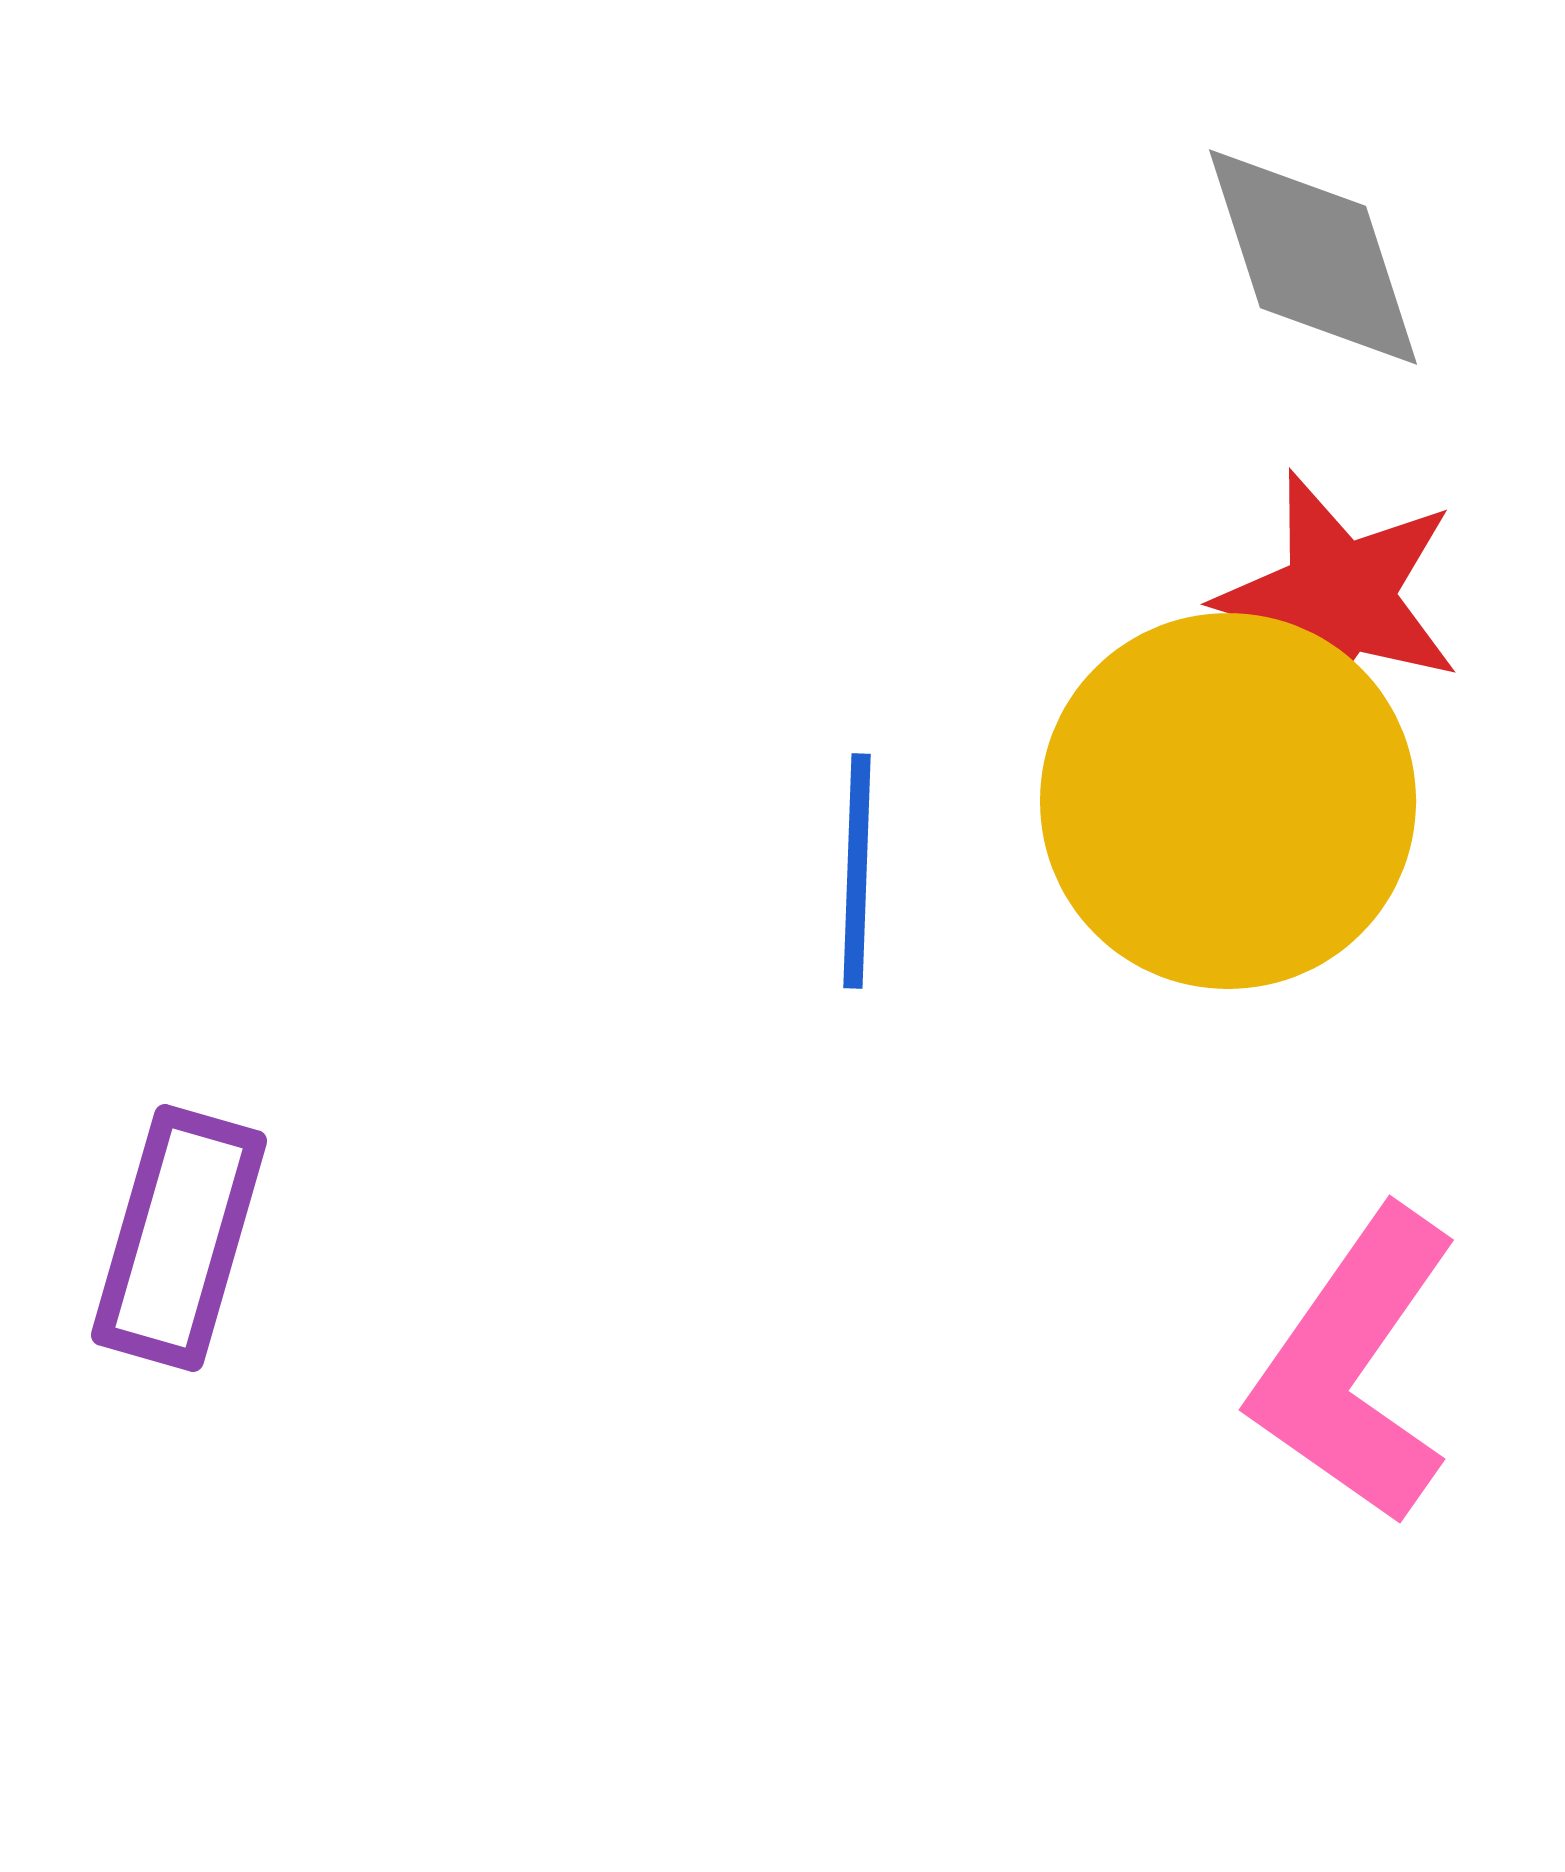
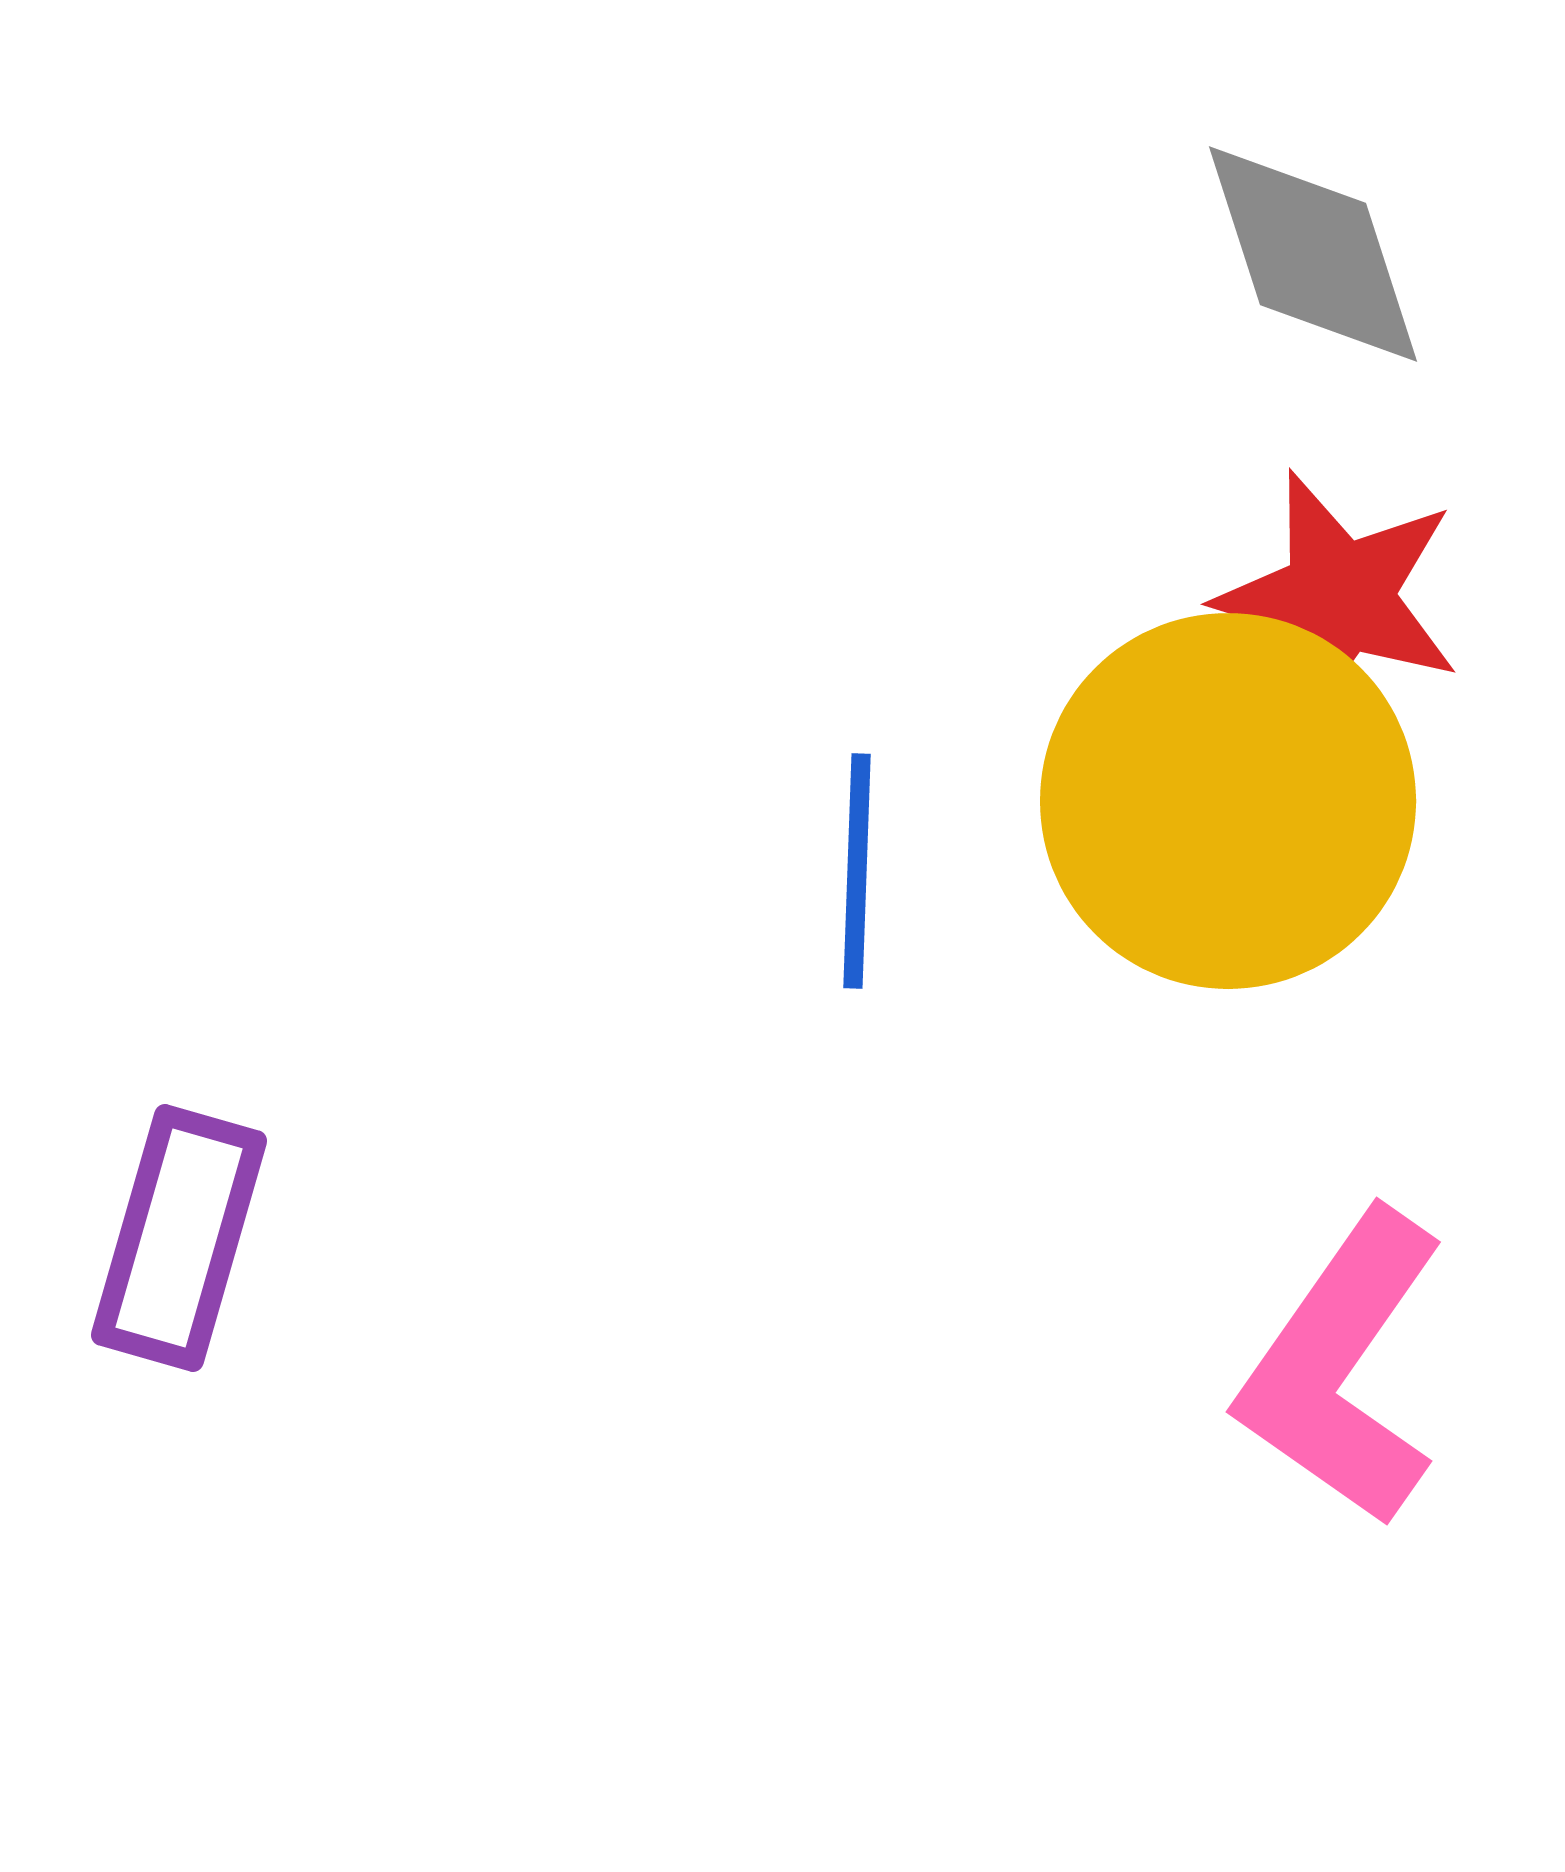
gray diamond: moved 3 px up
pink L-shape: moved 13 px left, 2 px down
